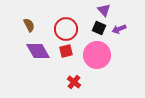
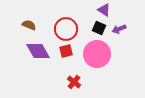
purple triangle: rotated 16 degrees counterclockwise
brown semicircle: rotated 40 degrees counterclockwise
pink circle: moved 1 px up
